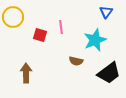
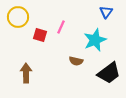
yellow circle: moved 5 px right
pink line: rotated 32 degrees clockwise
